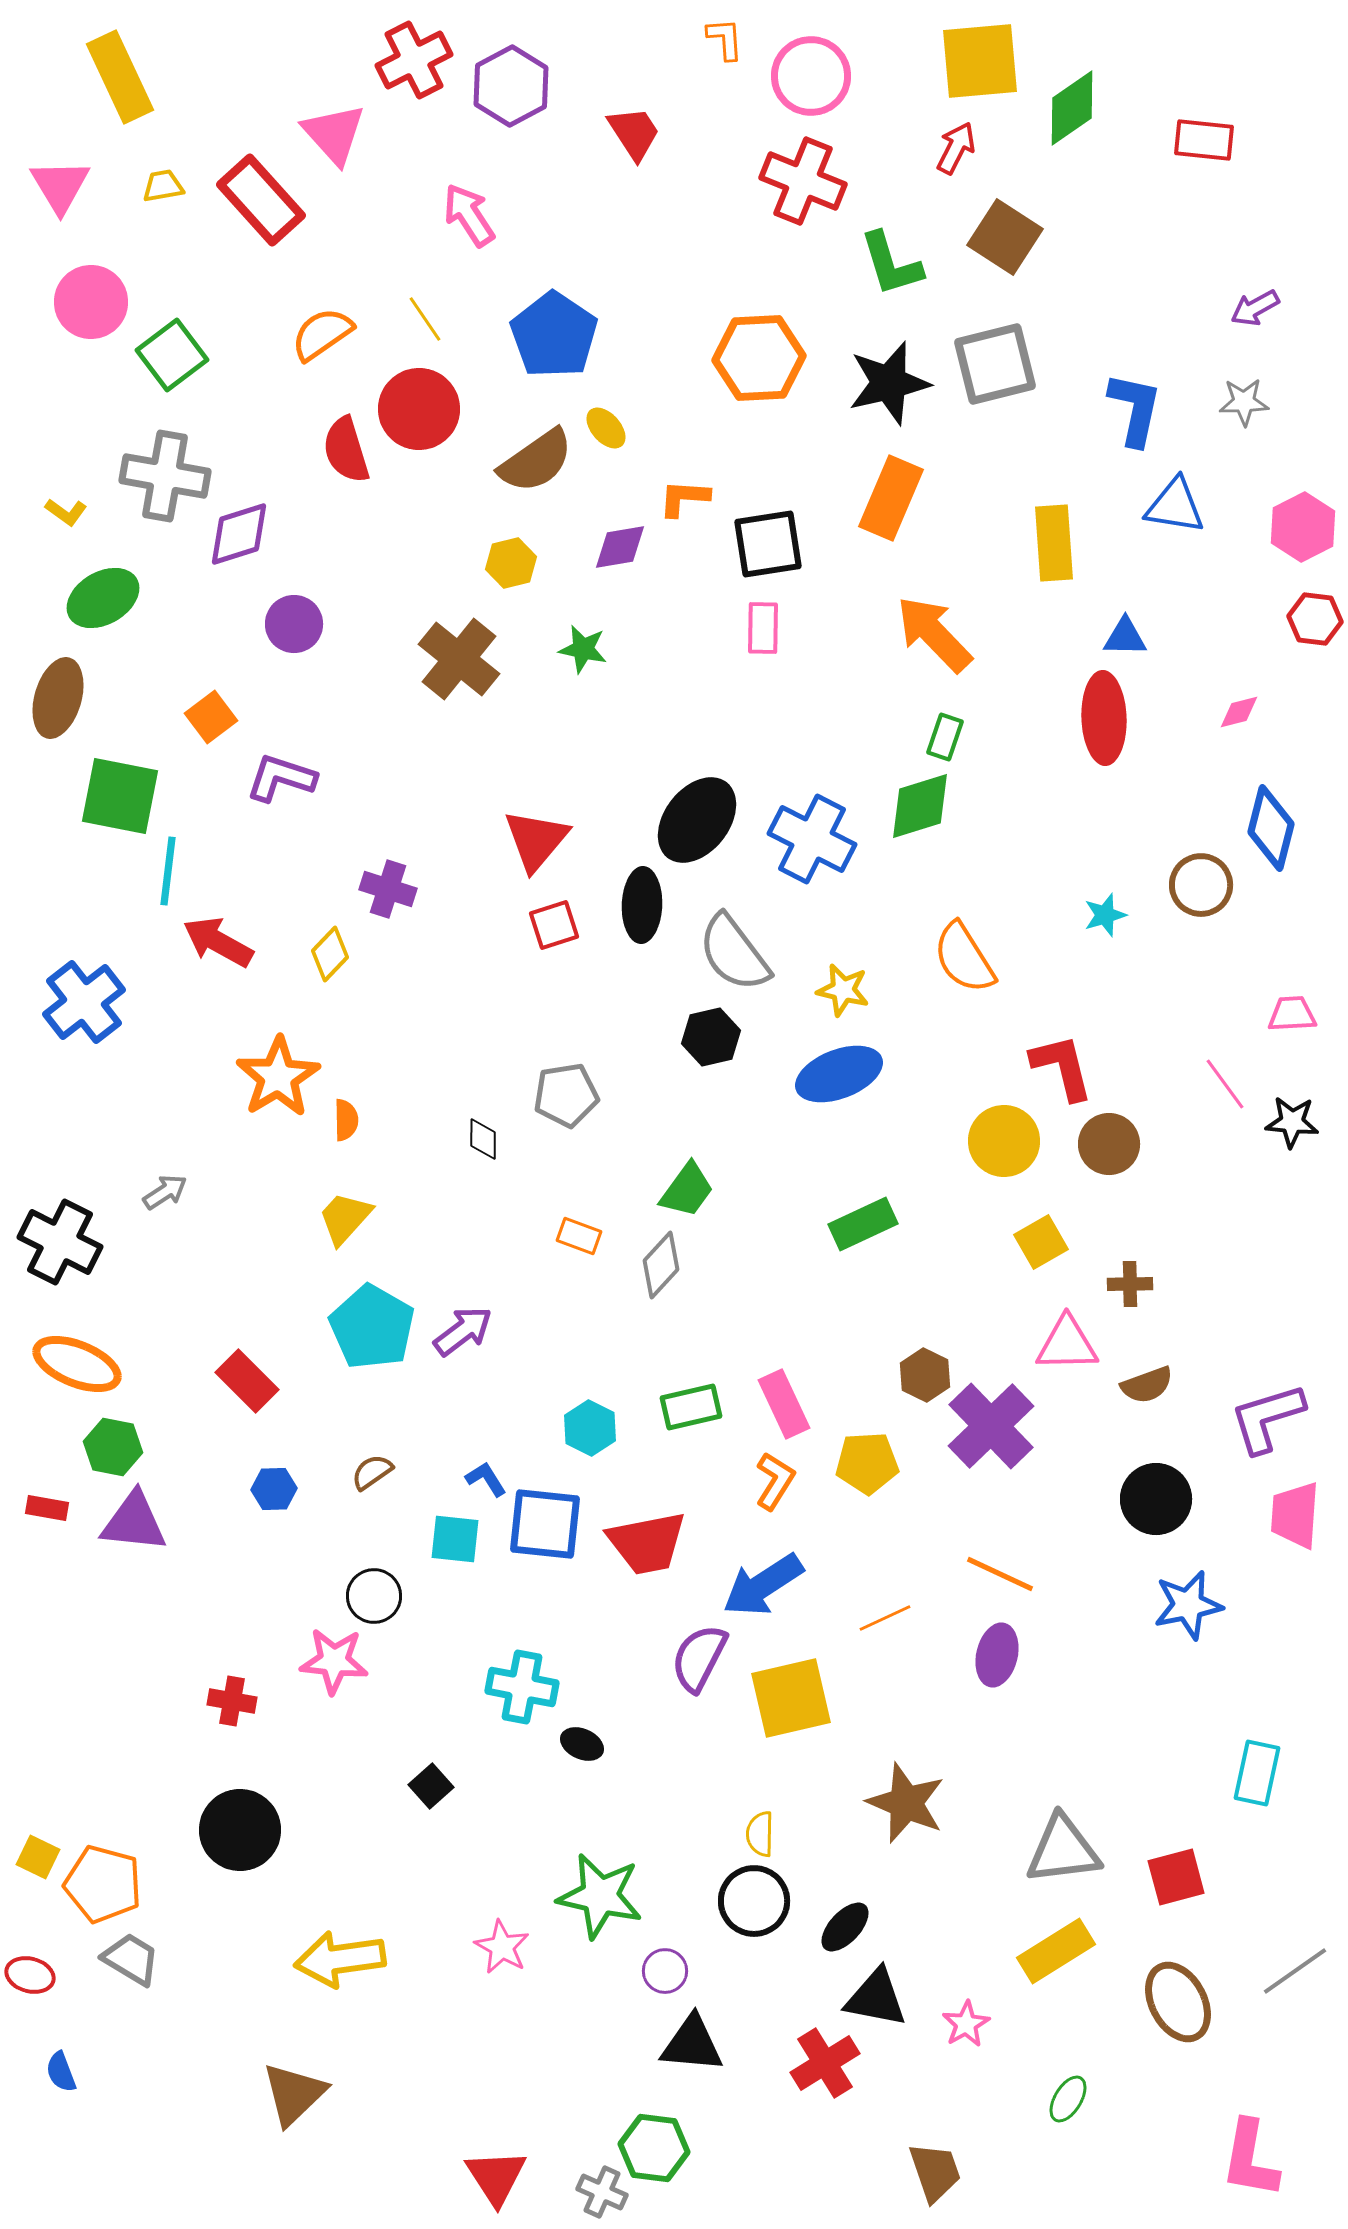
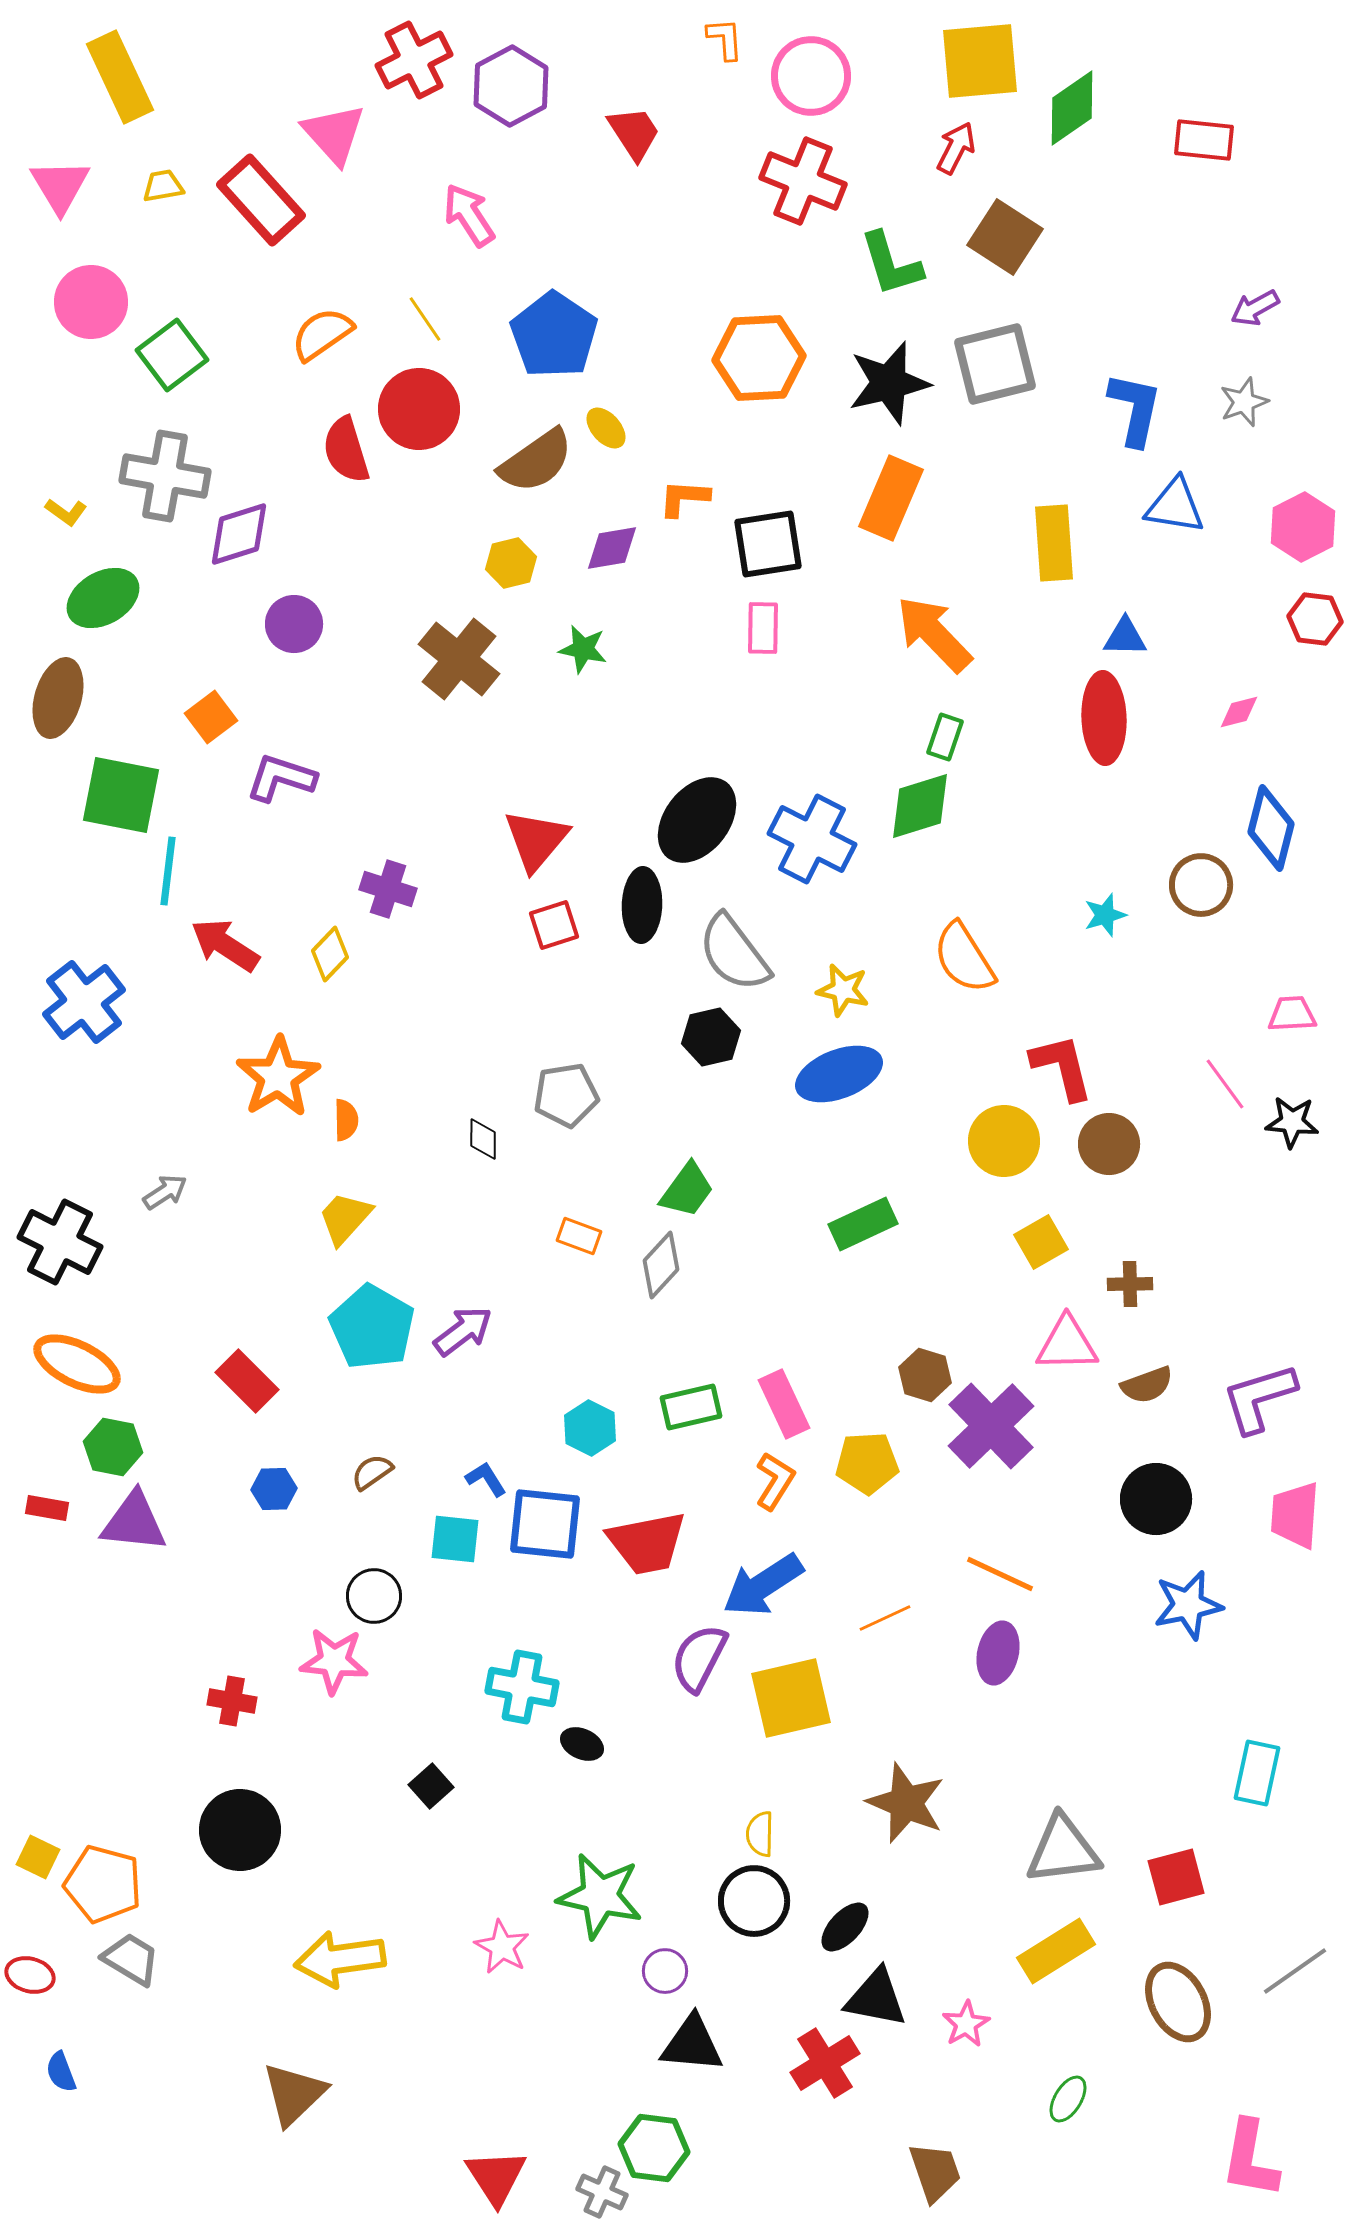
gray star at (1244, 402): rotated 18 degrees counterclockwise
purple diamond at (620, 547): moved 8 px left, 1 px down
green square at (120, 796): moved 1 px right, 1 px up
red arrow at (218, 942): moved 7 px right, 3 px down; rotated 4 degrees clockwise
orange ellipse at (77, 1364): rotated 4 degrees clockwise
brown hexagon at (925, 1375): rotated 9 degrees counterclockwise
purple L-shape at (1267, 1418): moved 8 px left, 20 px up
purple ellipse at (997, 1655): moved 1 px right, 2 px up
